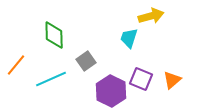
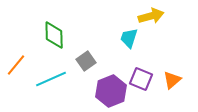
purple hexagon: rotated 12 degrees clockwise
